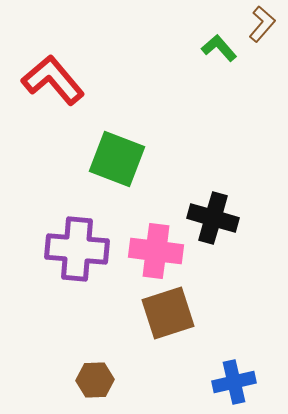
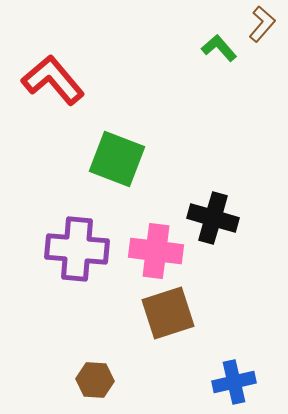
brown hexagon: rotated 6 degrees clockwise
